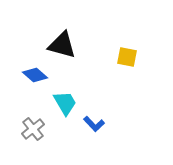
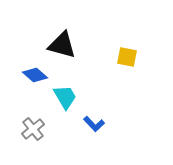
cyan trapezoid: moved 6 px up
